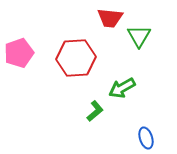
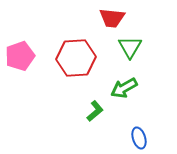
red trapezoid: moved 2 px right
green triangle: moved 9 px left, 11 px down
pink pentagon: moved 1 px right, 3 px down
green arrow: moved 2 px right
blue ellipse: moved 7 px left
